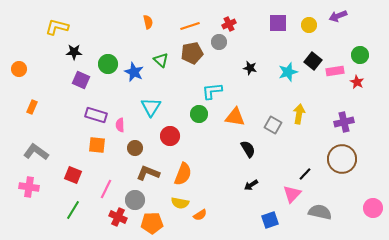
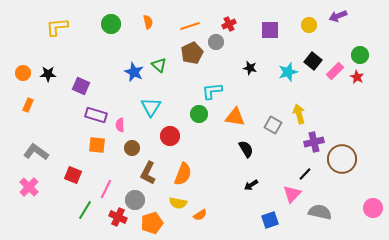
purple square at (278, 23): moved 8 px left, 7 px down
yellow L-shape at (57, 27): rotated 20 degrees counterclockwise
gray circle at (219, 42): moved 3 px left
black star at (74, 52): moved 26 px left, 22 px down
brown pentagon at (192, 53): rotated 15 degrees counterclockwise
green triangle at (161, 60): moved 2 px left, 5 px down
green circle at (108, 64): moved 3 px right, 40 px up
orange circle at (19, 69): moved 4 px right, 4 px down
pink rectangle at (335, 71): rotated 36 degrees counterclockwise
purple square at (81, 80): moved 6 px down
red star at (357, 82): moved 5 px up
orange rectangle at (32, 107): moved 4 px left, 2 px up
yellow arrow at (299, 114): rotated 24 degrees counterclockwise
purple cross at (344, 122): moved 30 px left, 20 px down
brown circle at (135, 148): moved 3 px left
black semicircle at (248, 149): moved 2 px left
brown L-shape at (148, 173): rotated 85 degrees counterclockwise
pink cross at (29, 187): rotated 36 degrees clockwise
yellow semicircle at (180, 203): moved 2 px left
green line at (73, 210): moved 12 px right
orange pentagon at (152, 223): rotated 15 degrees counterclockwise
